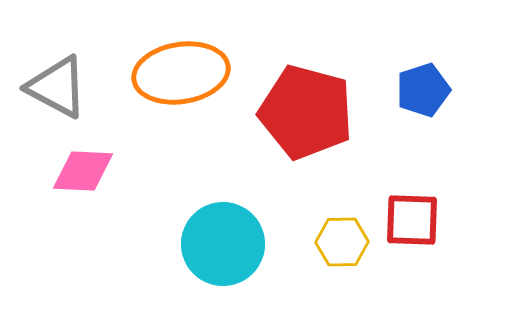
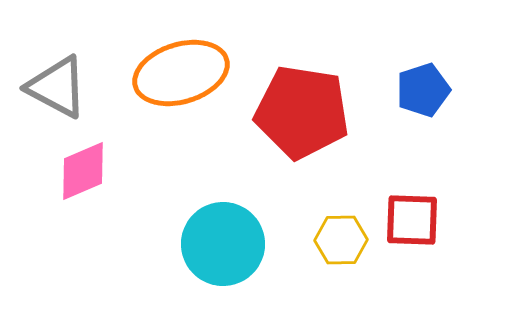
orange ellipse: rotated 8 degrees counterclockwise
red pentagon: moved 4 px left; rotated 6 degrees counterclockwise
pink diamond: rotated 26 degrees counterclockwise
yellow hexagon: moved 1 px left, 2 px up
